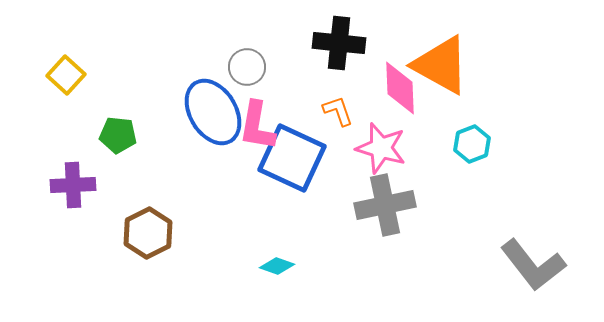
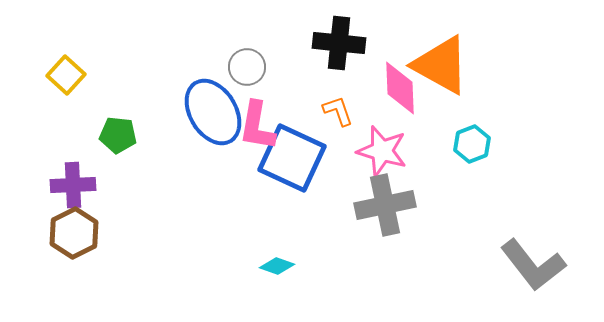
pink star: moved 1 px right, 3 px down
brown hexagon: moved 74 px left
